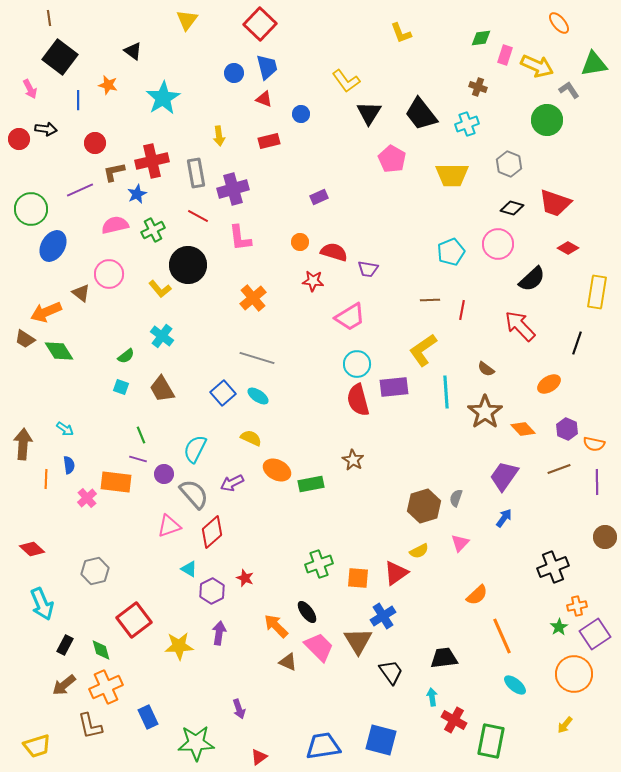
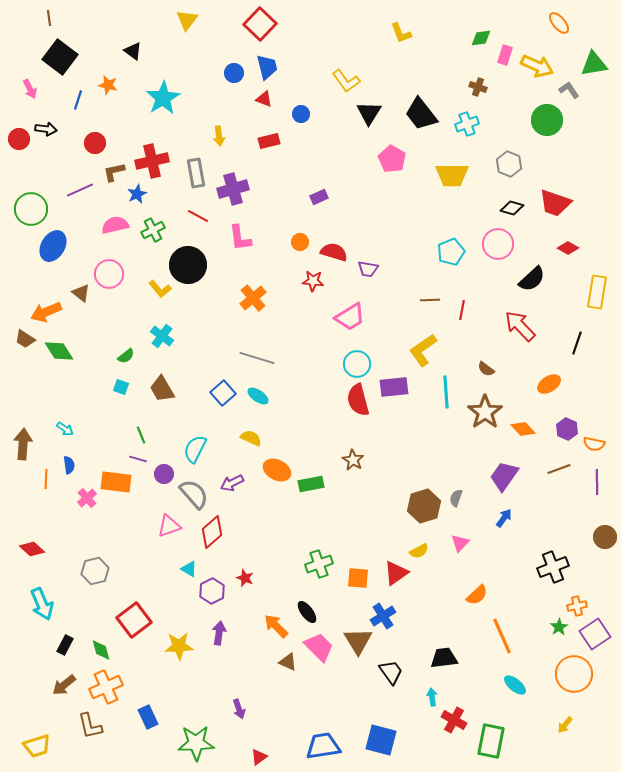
blue line at (78, 100): rotated 18 degrees clockwise
